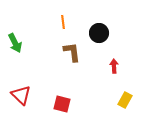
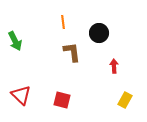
green arrow: moved 2 px up
red square: moved 4 px up
